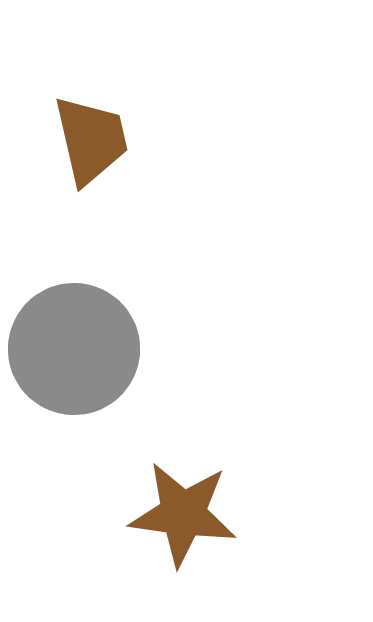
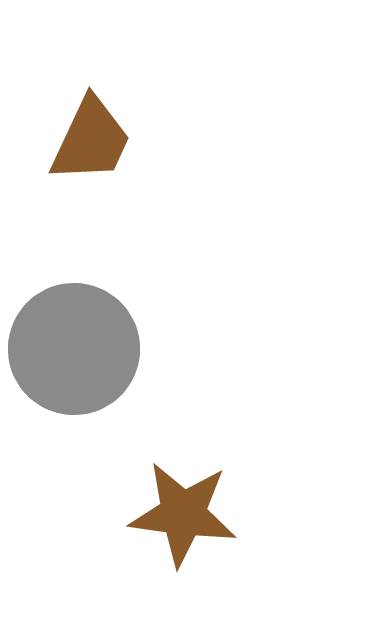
brown trapezoid: rotated 38 degrees clockwise
